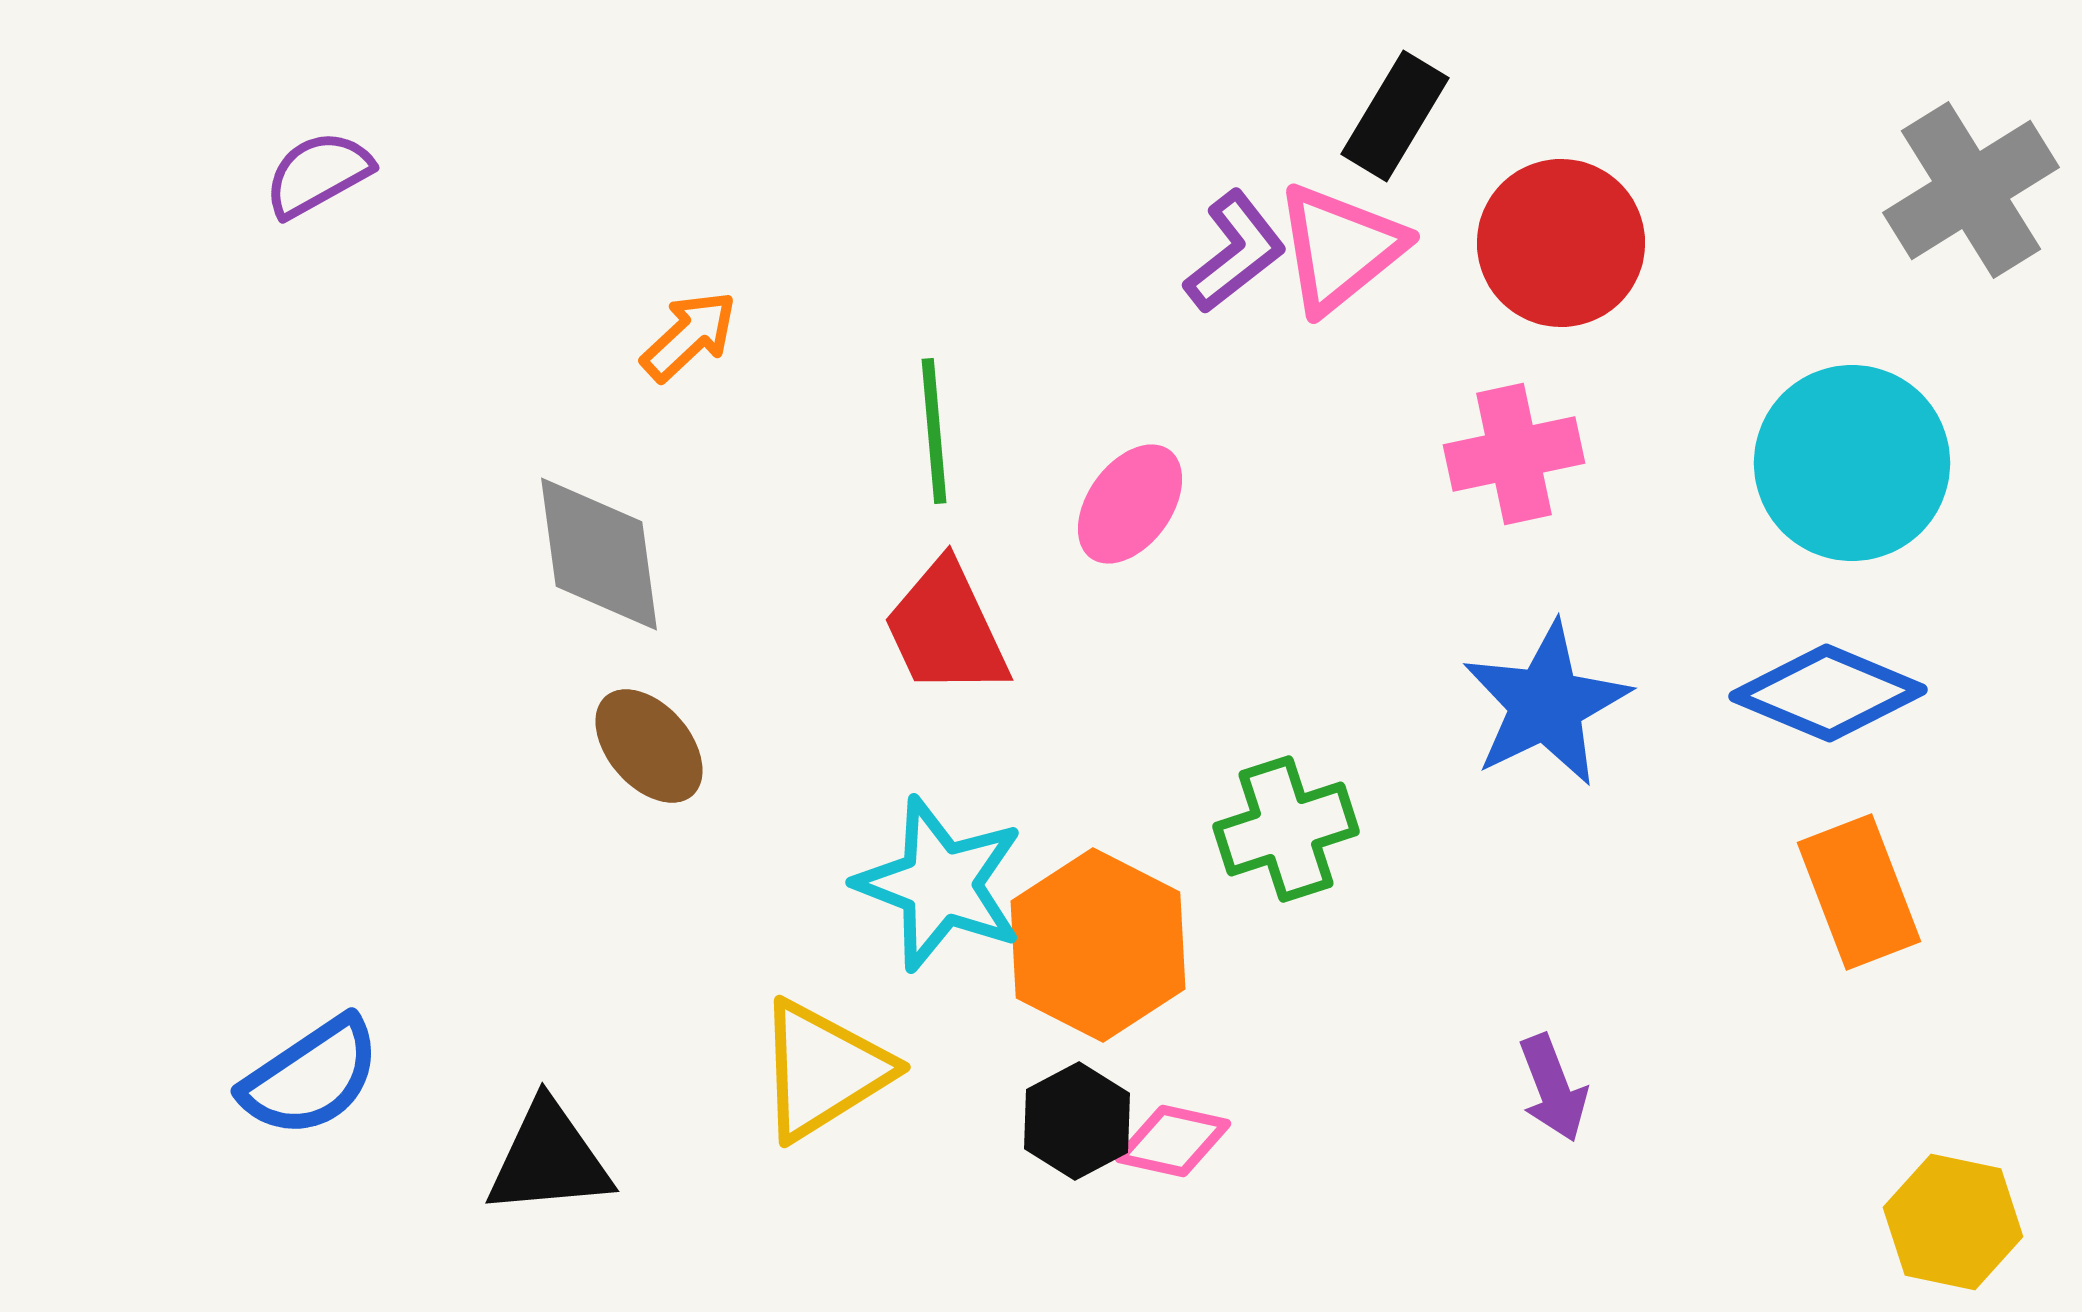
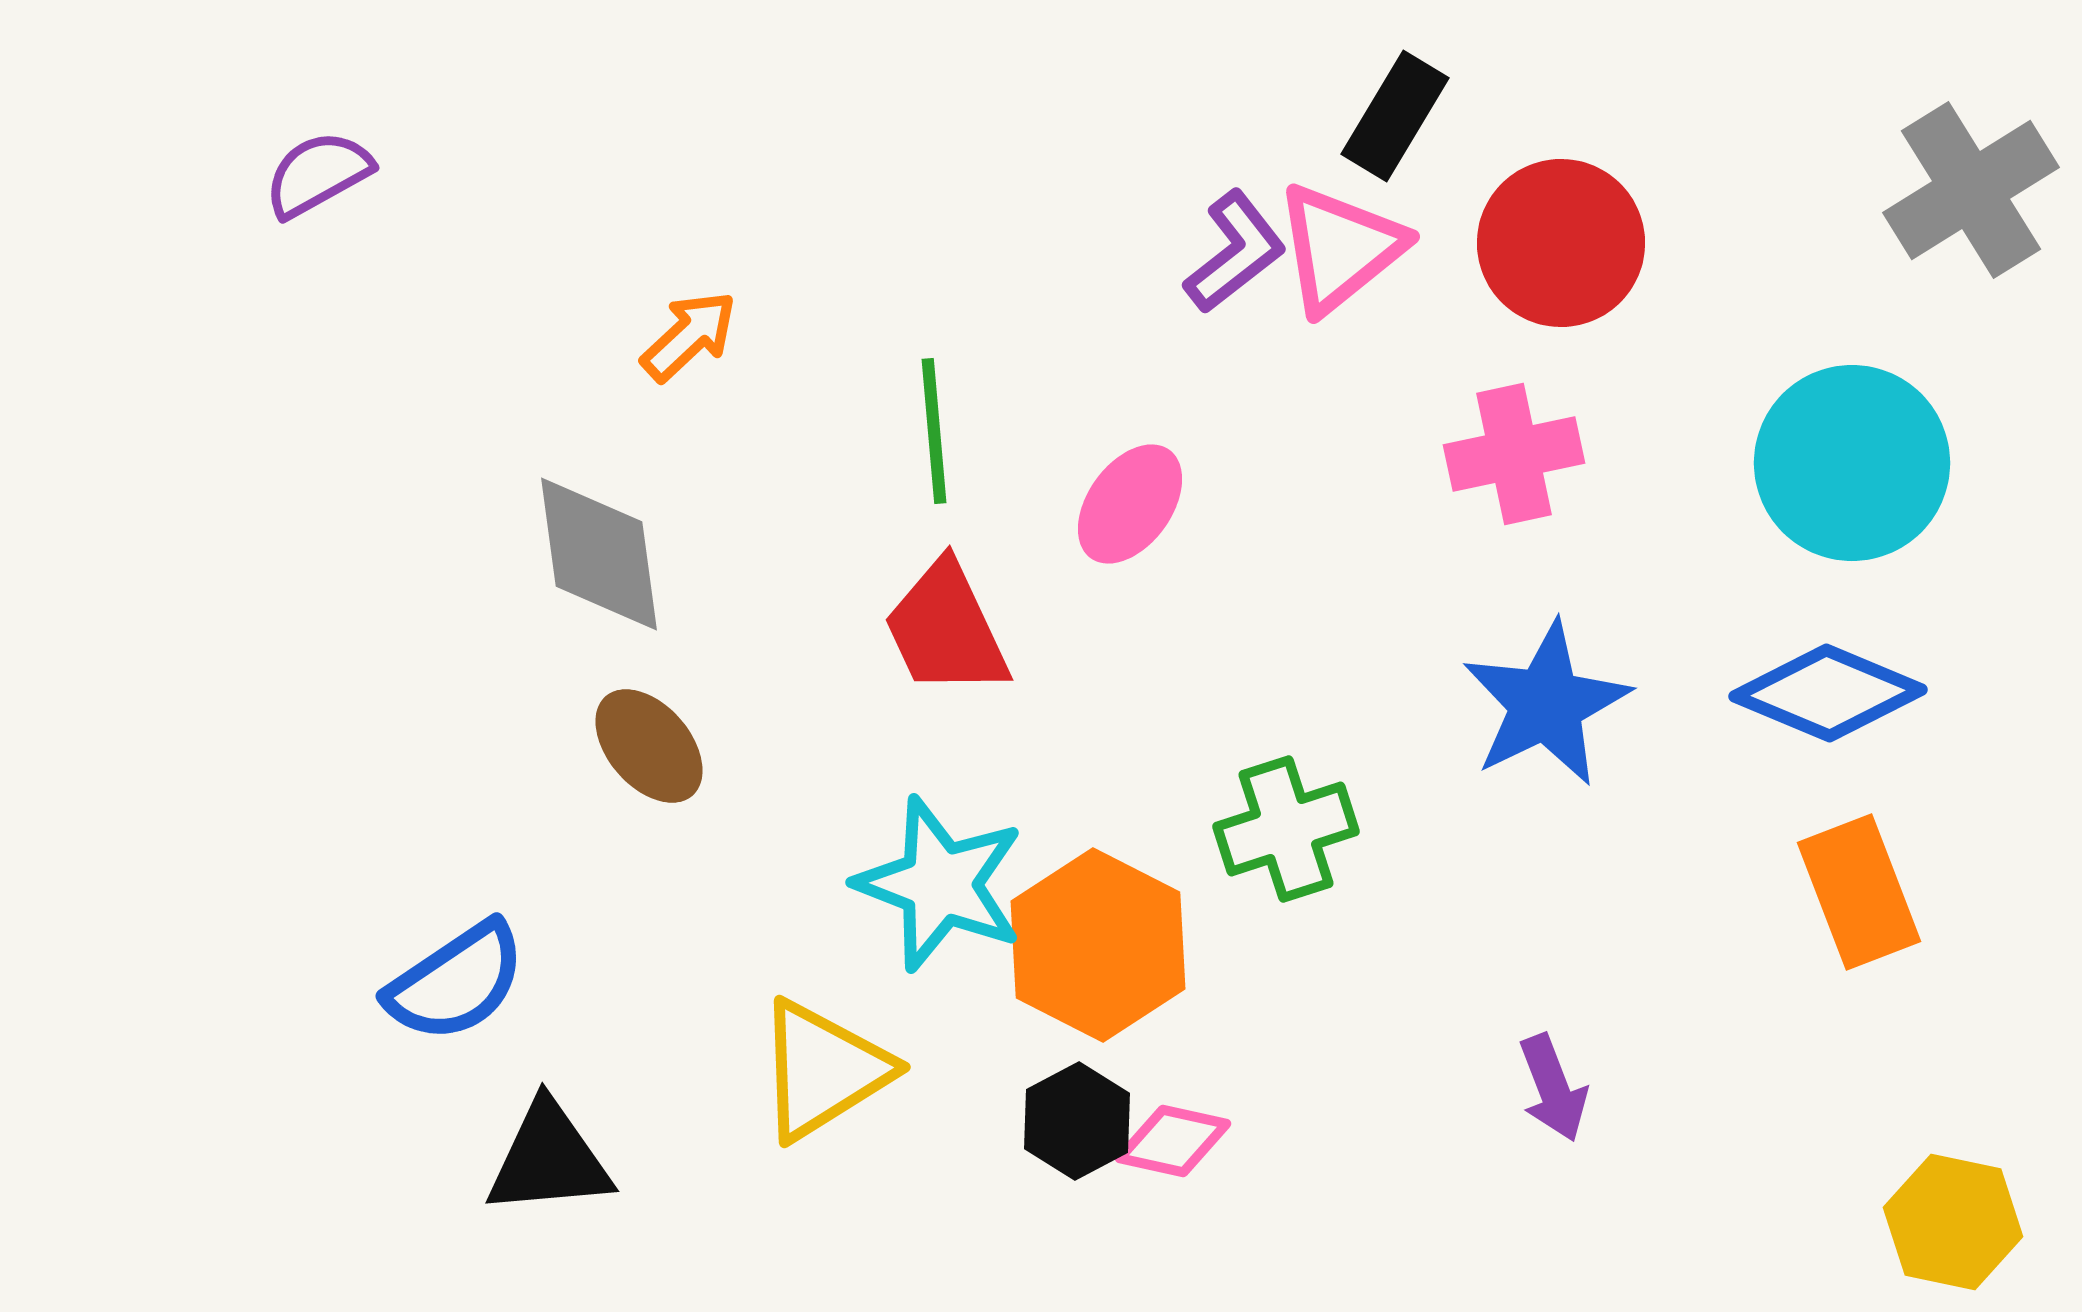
blue semicircle: moved 145 px right, 95 px up
